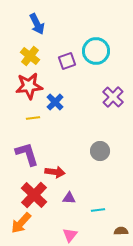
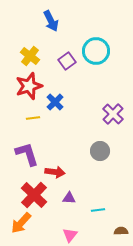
blue arrow: moved 14 px right, 3 px up
purple square: rotated 18 degrees counterclockwise
red star: rotated 12 degrees counterclockwise
purple cross: moved 17 px down
